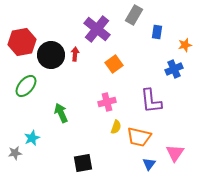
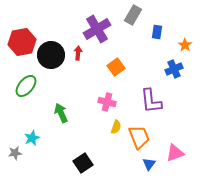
gray rectangle: moved 1 px left
purple cross: rotated 20 degrees clockwise
orange star: rotated 24 degrees counterclockwise
red arrow: moved 3 px right, 1 px up
orange square: moved 2 px right, 3 px down
pink cross: rotated 30 degrees clockwise
orange trapezoid: rotated 125 degrees counterclockwise
pink triangle: rotated 36 degrees clockwise
black square: rotated 24 degrees counterclockwise
